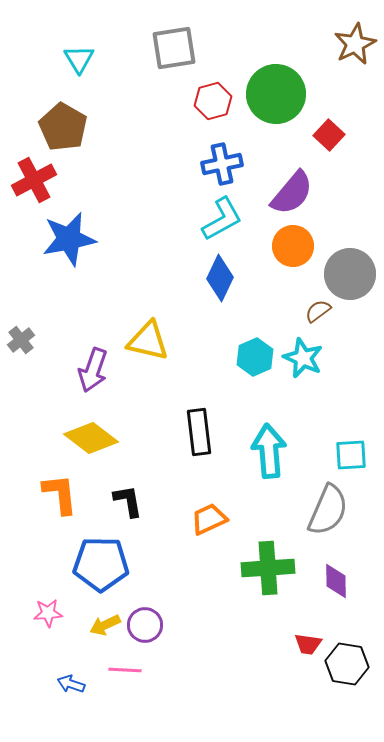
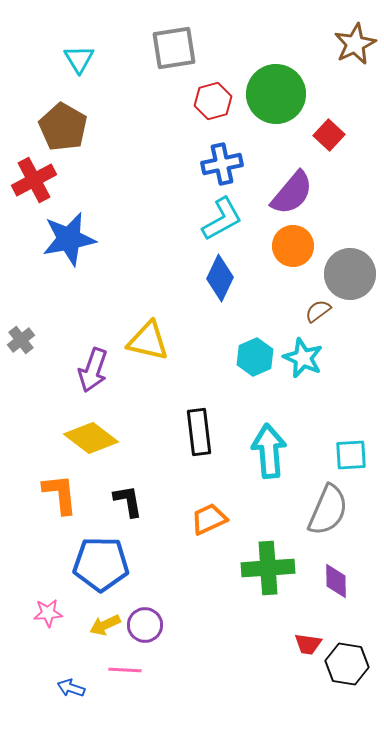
blue arrow: moved 4 px down
